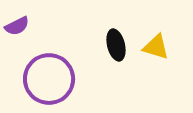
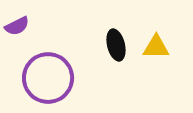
yellow triangle: rotated 16 degrees counterclockwise
purple circle: moved 1 px left, 1 px up
